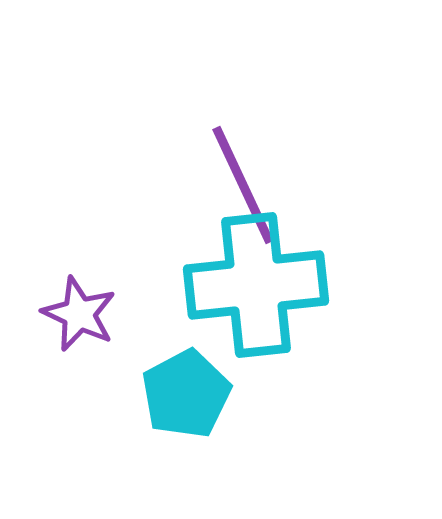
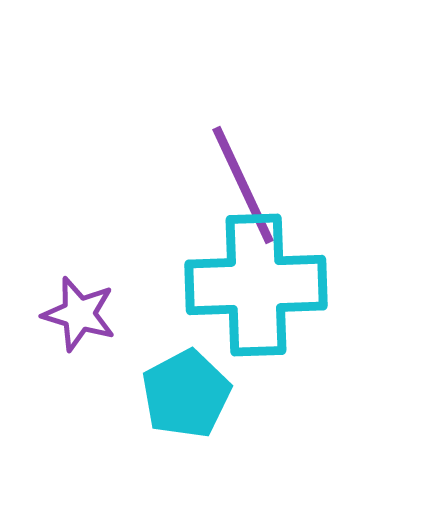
cyan cross: rotated 4 degrees clockwise
purple star: rotated 8 degrees counterclockwise
